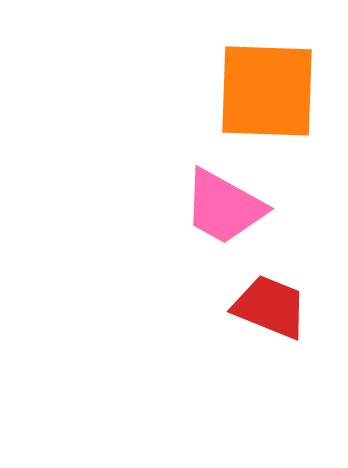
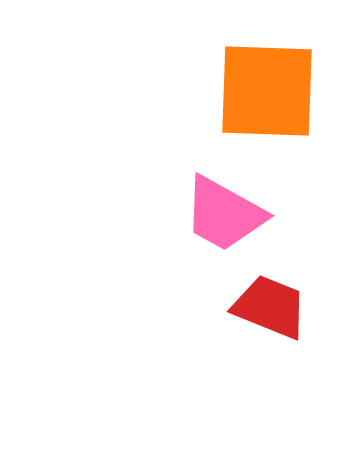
pink trapezoid: moved 7 px down
